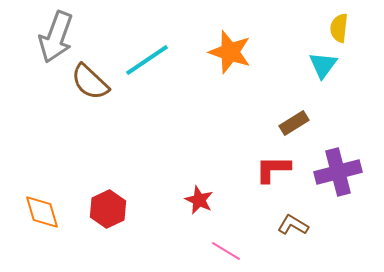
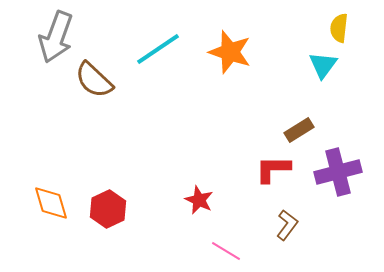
cyan line: moved 11 px right, 11 px up
brown semicircle: moved 4 px right, 2 px up
brown rectangle: moved 5 px right, 7 px down
orange diamond: moved 9 px right, 9 px up
brown L-shape: moved 6 px left; rotated 96 degrees clockwise
